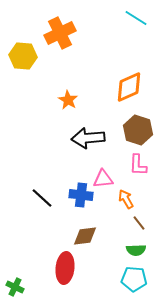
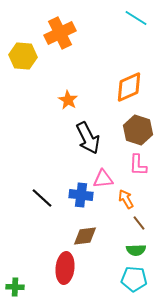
black arrow: rotated 112 degrees counterclockwise
green cross: rotated 24 degrees counterclockwise
